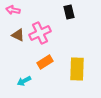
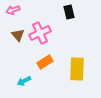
pink arrow: rotated 32 degrees counterclockwise
brown triangle: rotated 24 degrees clockwise
